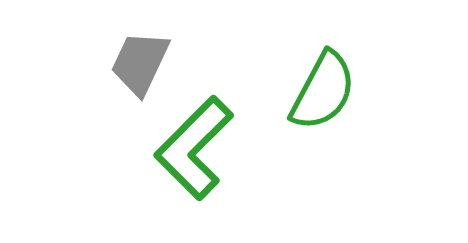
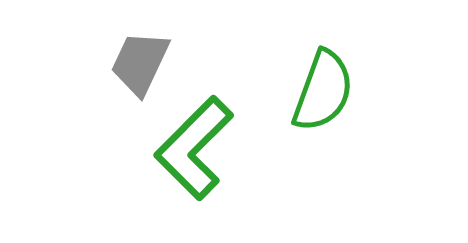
green semicircle: rotated 8 degrees counterclockwise
